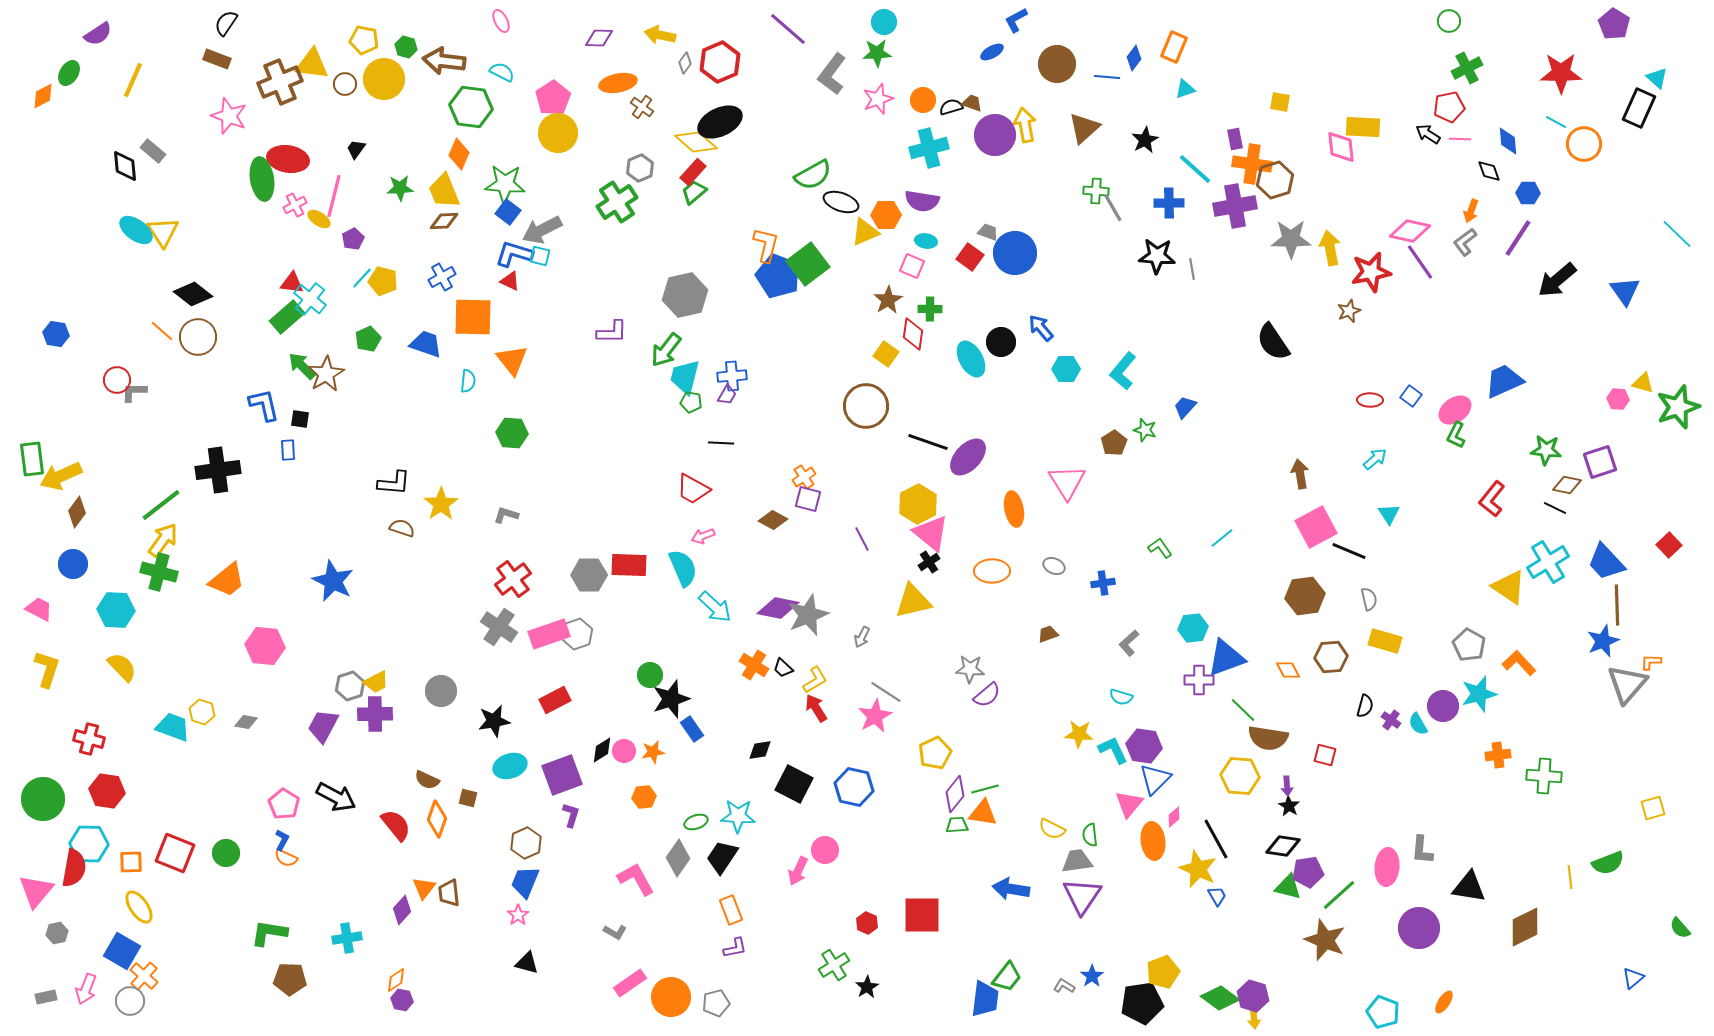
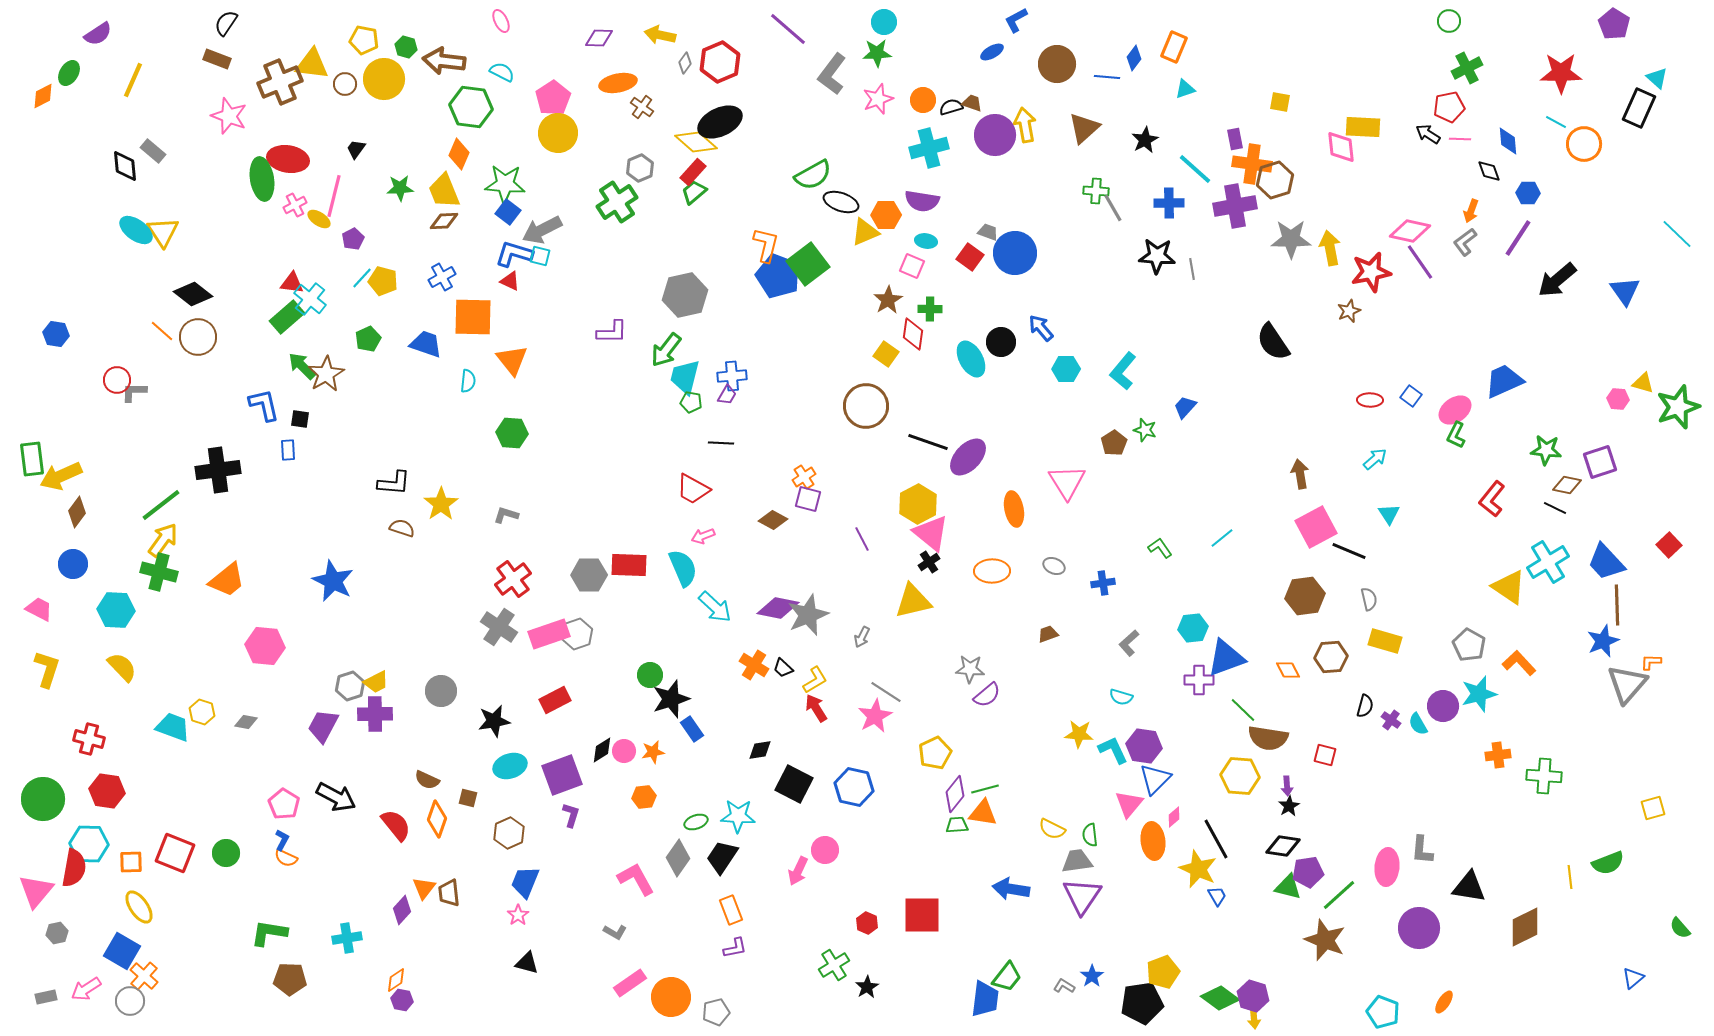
black star at (1289, 806): rotated 10 degrees clockwise
brown hexagon at (526, 843): moved 17 px left, 10 px up
pink arrow at (86, 989): rotated 36 degrees clockwise
gray pentagon at (716, 1003): moved 9 px down
